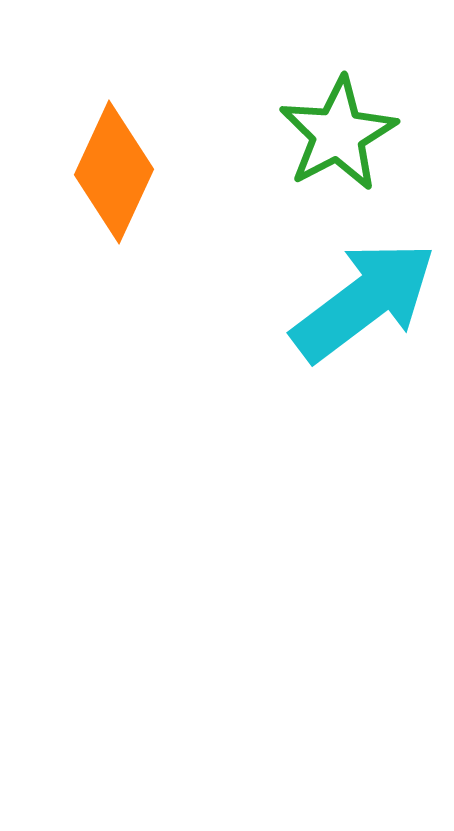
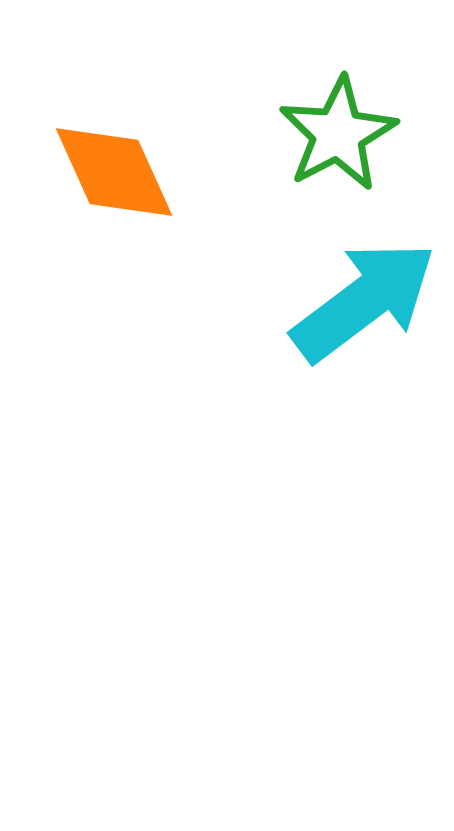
orange diamond: rotated 49 degrees counterclockwise
